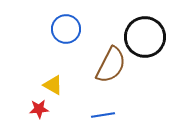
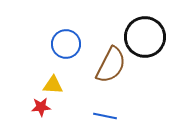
blue circle: moved 15 px down
yellow triangle: rotated 25 degrees counterclockwise
red star: moved 2 px right, 2 px up
blue line: moved 2 px right, 1 px down; rotated 20 degrees clockwise
